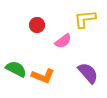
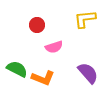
pink semicircle: moved 9 px left, 6 px down; rotated 18 degrees clockwise
green semicircle: moved 1 px right
orange L-shape: moved 2 px down
